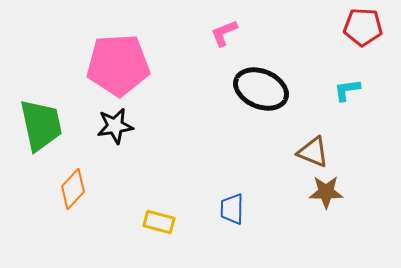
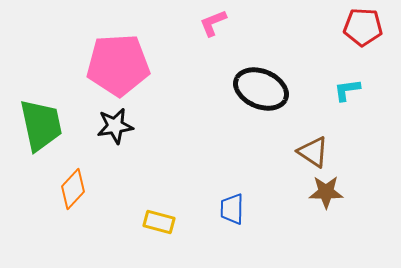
pink L-shape: moved 11 px left, 10 px up
brown triangle: rotated 12 degrees clockwise
